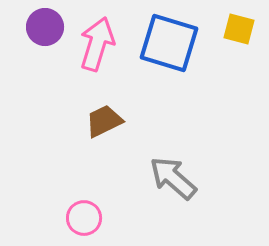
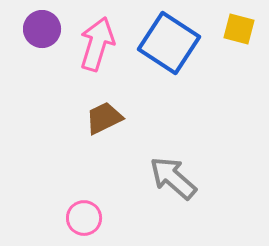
purple circle: moved 3 px left, 2 px down
blue square: rotated 16 degrees clockwise
brown trapezoid: moved 3 px up
